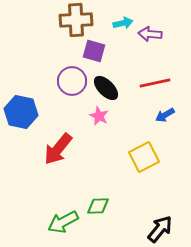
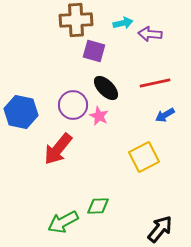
purple circle: moved 1 px right, 24 px down
